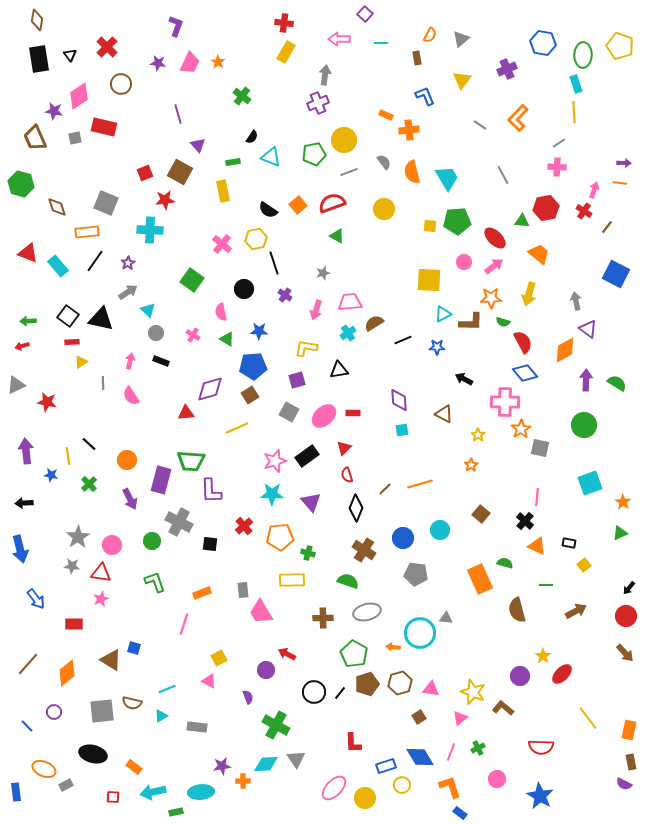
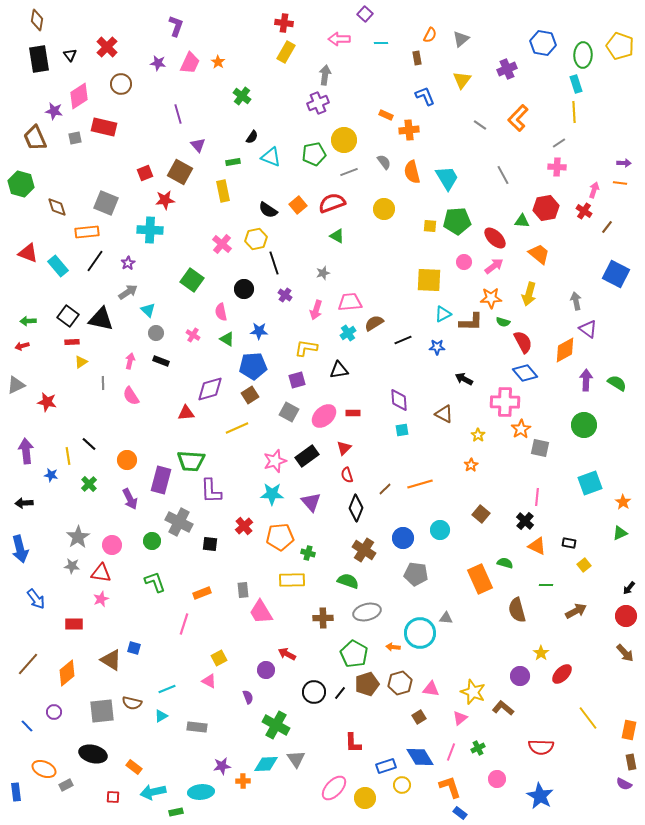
yellow star at (543, 656): moved 2 px left, 3 px up
